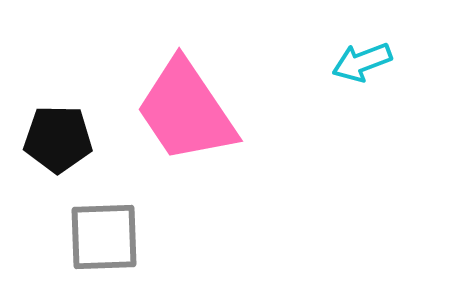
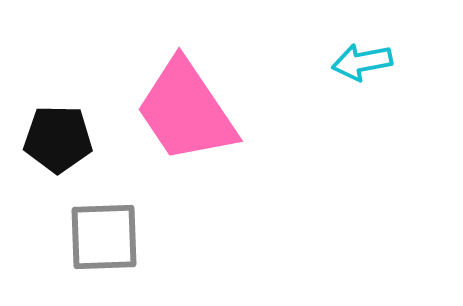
cyan arrow: rotated 10 degrees clockwise
